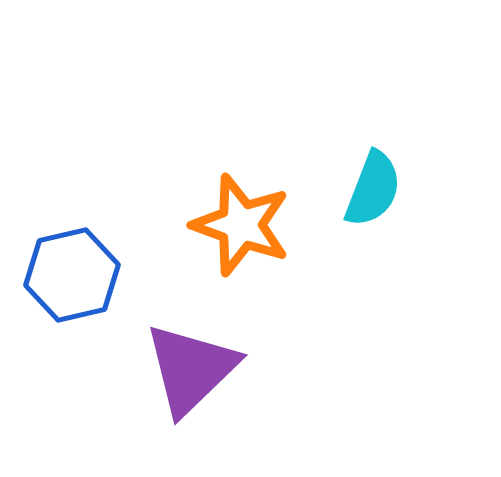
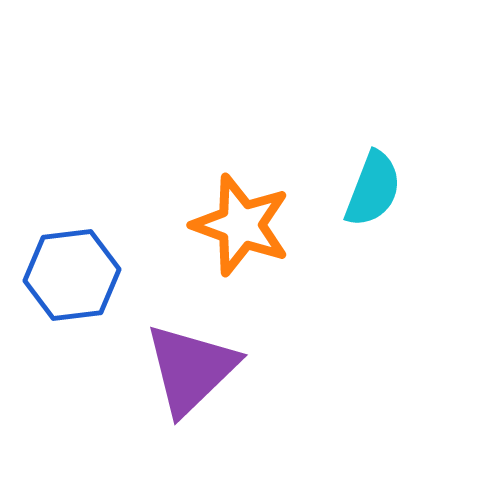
blue hexagon: rotated 6 degrees clockwise
